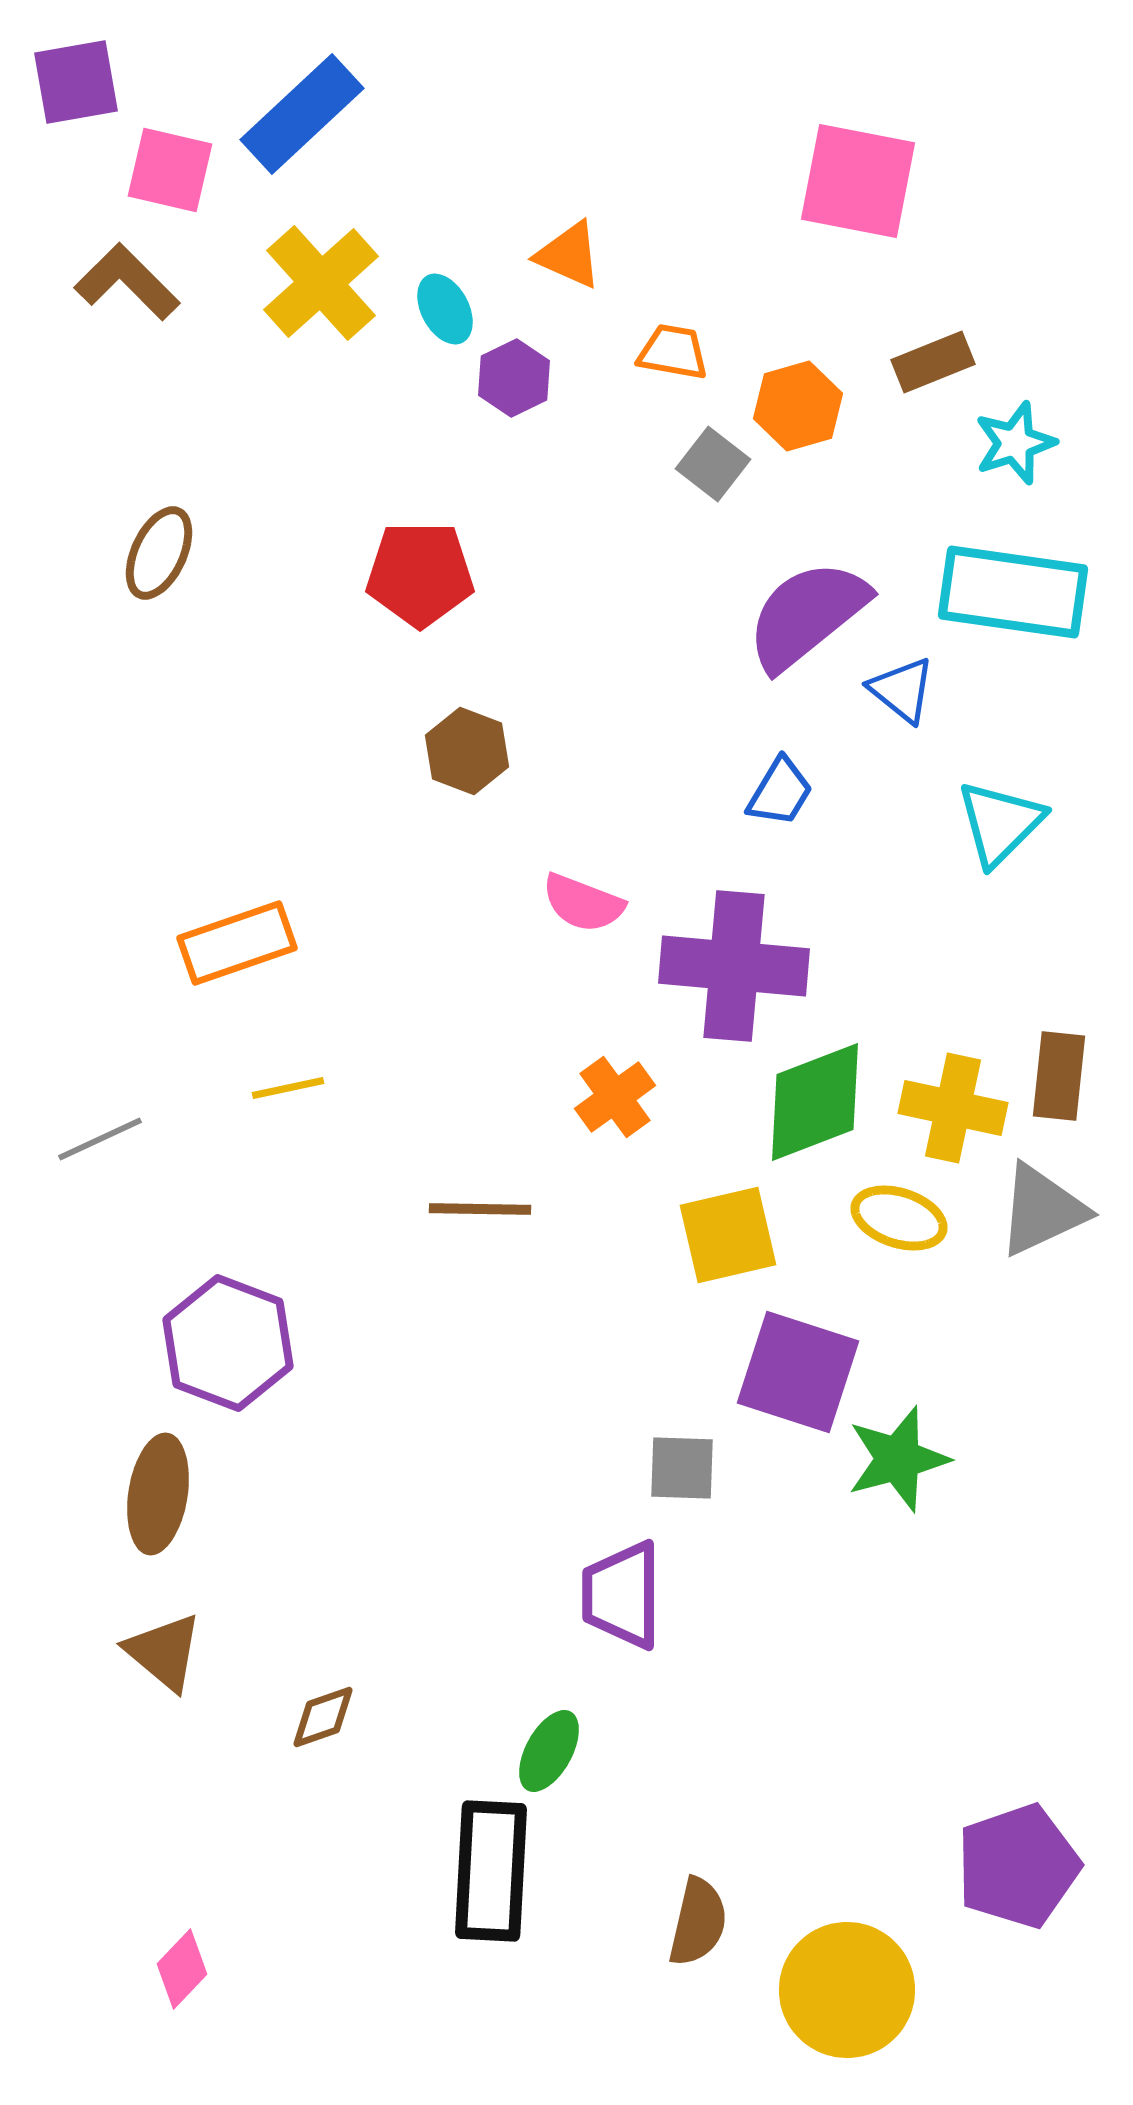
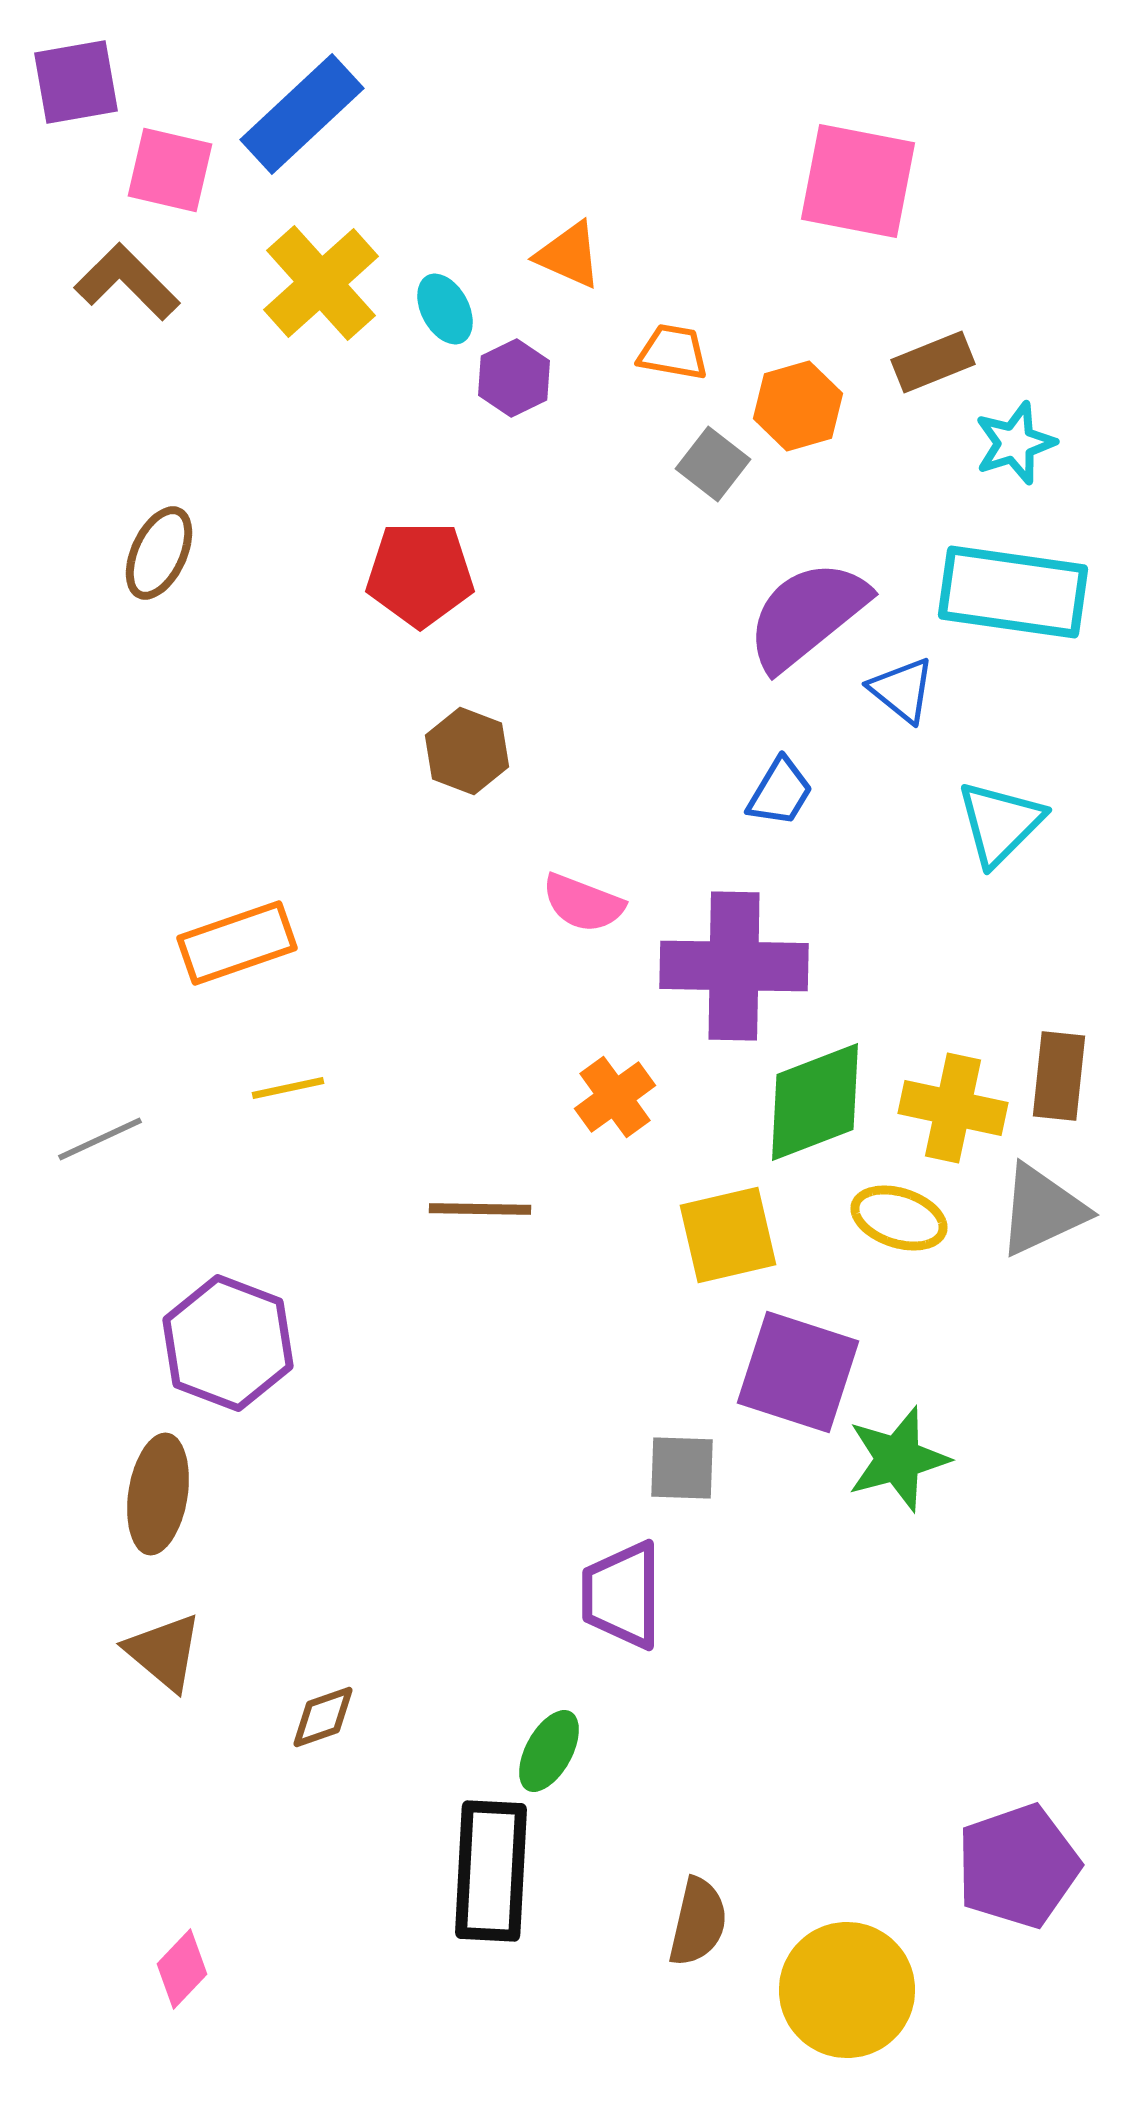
purple cross at (734, 966): rotated 4 degrees counterclockwise
